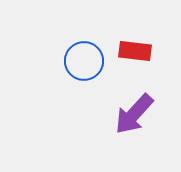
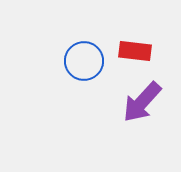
purple arrow: moved 8 px right, 12 px up
